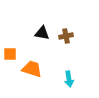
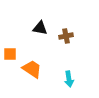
black triangle: moved 2 px left, 5 px up
orange trapezoid: rotated 15 degrees clockwise
